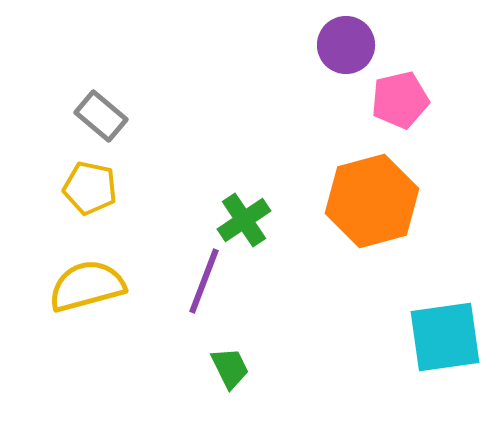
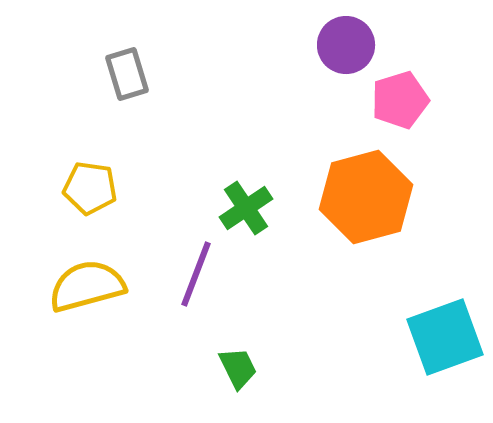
pink pentagon: rotated 4 degrees counterclockwise
gray rectangle: moved 26 px right, 42 px up; rotated 33 degrees clockwise
yellow pentagon: rotated 4 degrees counterclockwise
orange hexagon: moved 6 px left, 4 px up
green cross: moved 2 px right, 12 px up
purple line: moved 8 px left, 7 px up
cyan square: rotated 12 degrees counterclockwise
green trapezoid: moved 8 px right
